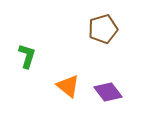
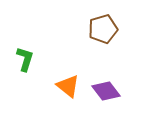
green L-shape: moved 2 px left, 3 px down
purple diamond: moved 2 px left, 1 px up
